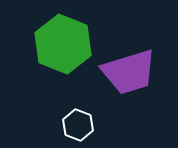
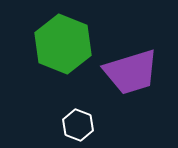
purple trapezoid: moved 2 px right
